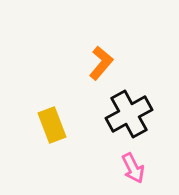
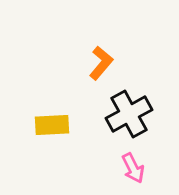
yellow rectangle: rotated 72 degrees counterclockwise
